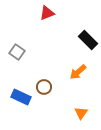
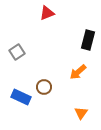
black rectangle: rotated 60 degrees clockwise
gray square: rotated 21 degrees clockwise
